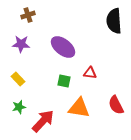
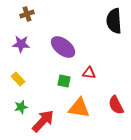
brown cross: moved 1 px left, 1 px up
red triangle: moved 1 px left
green star: moved 2 px right
